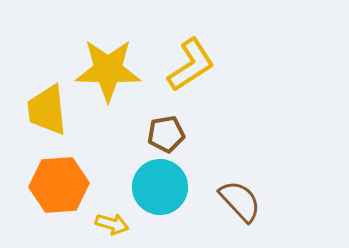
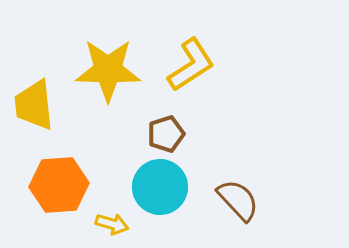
yellow trapezoid: moved 13 px left, 5 px up
brown pentagon: rotated 9 degrees counterclockwise
brown semicircle: moved 2 px left, 1 px up
